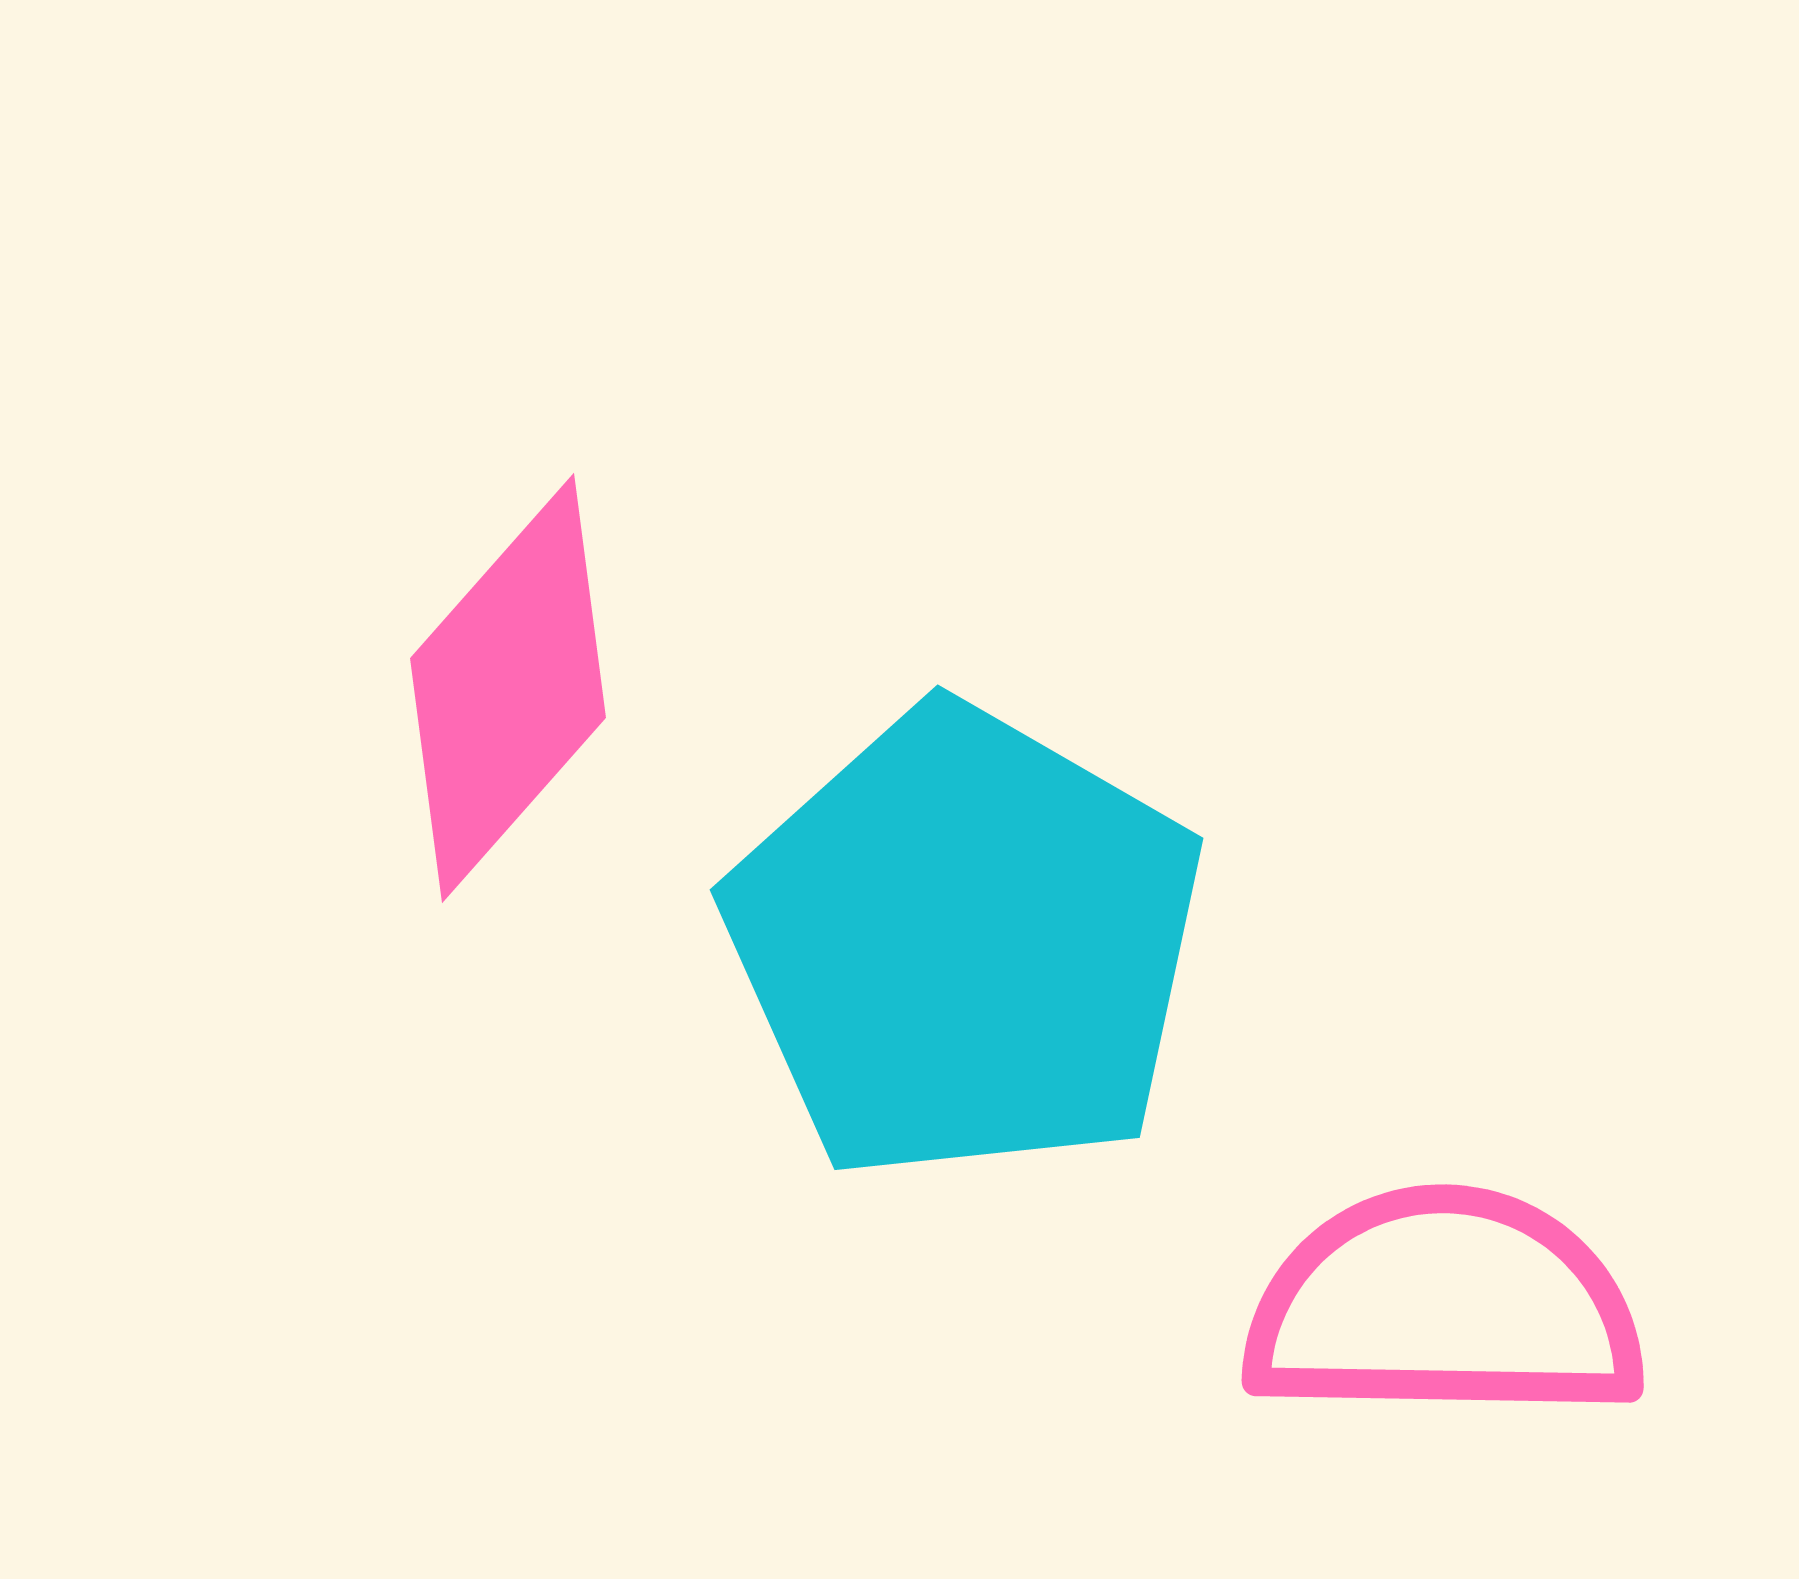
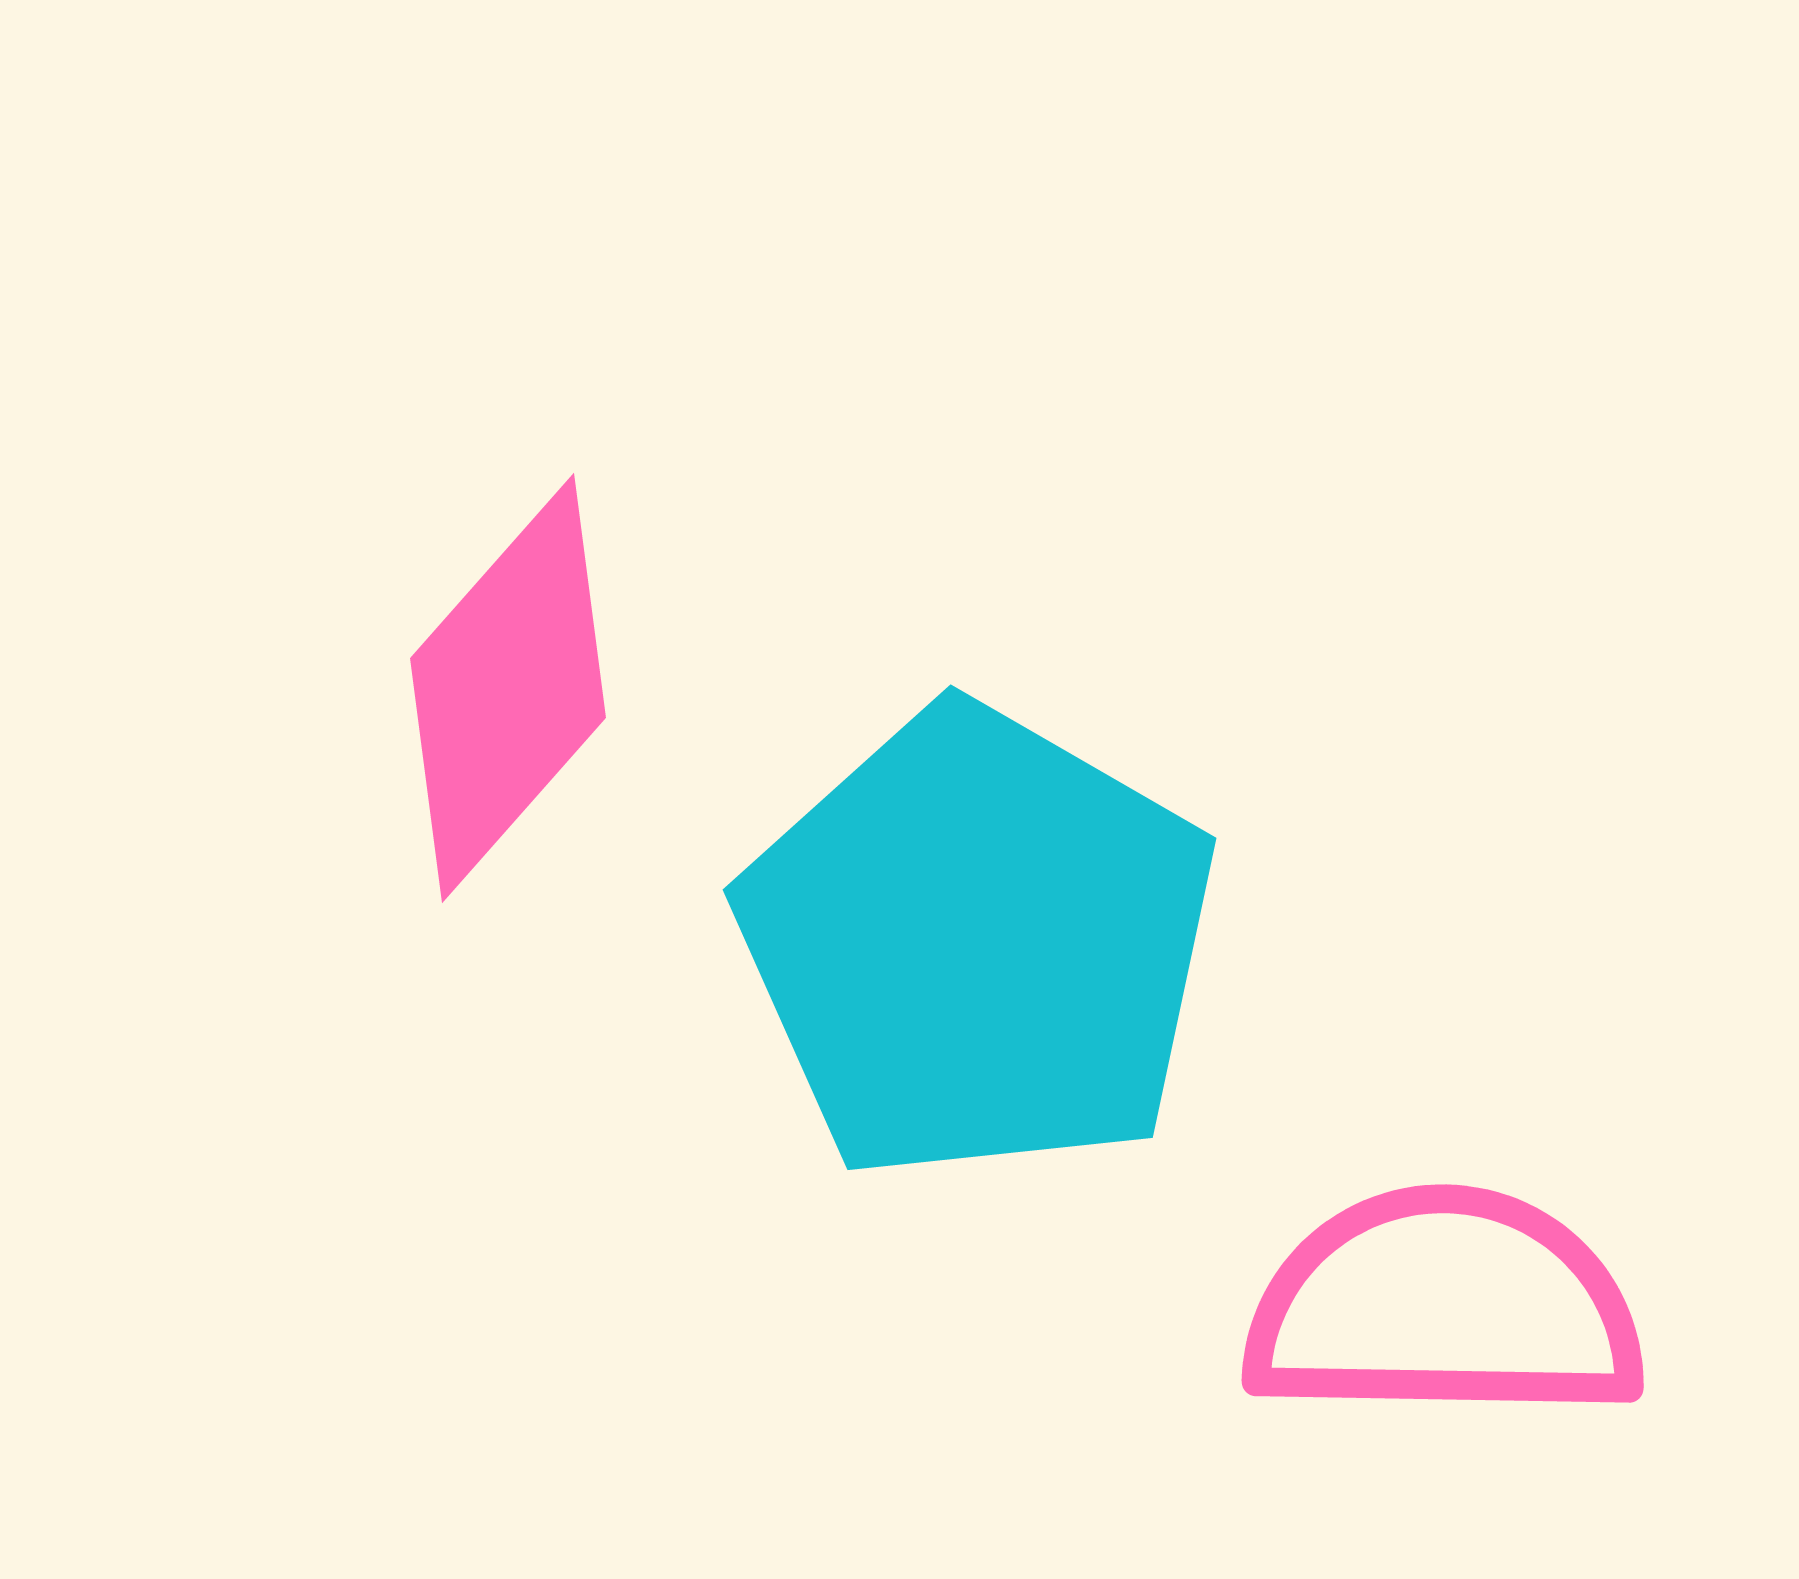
cyan pentagon: moved 13 px right
